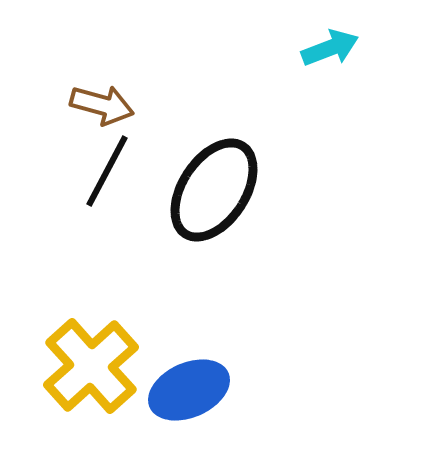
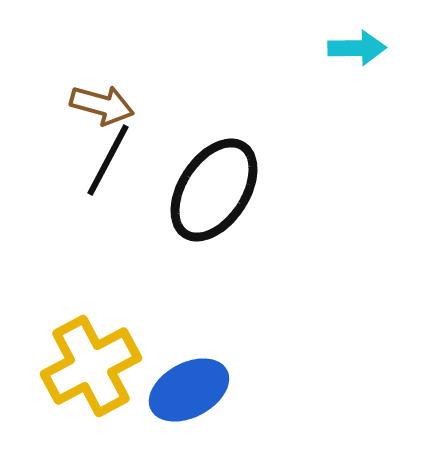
cyan arrow: moved 27 px right; rotated 20 degrees clockwise
black line: moved 1 px right, 11 px up
yellow cross: rotated 14 degrees clockwise
blue ellipse: rotated 4 degrees counterclockwise
